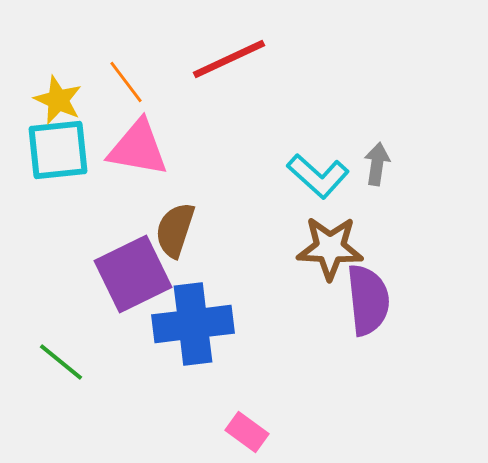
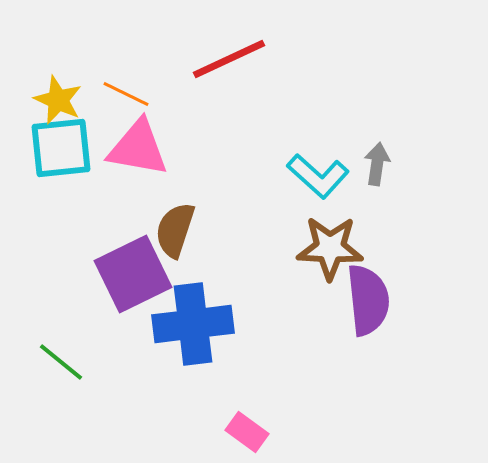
orange line: moved 12 px down; rotated 27 degrees counterclockwise
cyan square: moved 3 px right, 2 px up
